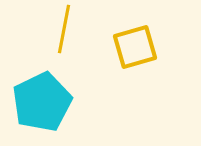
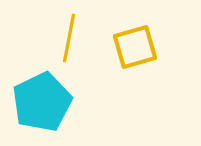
yellow line: moved 5 px right, 9 px down
